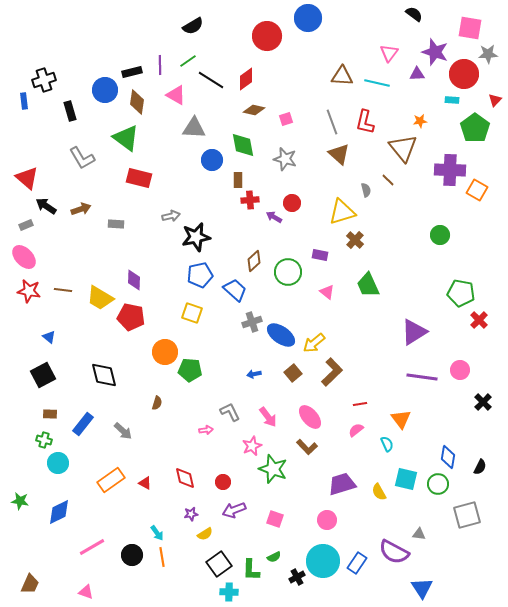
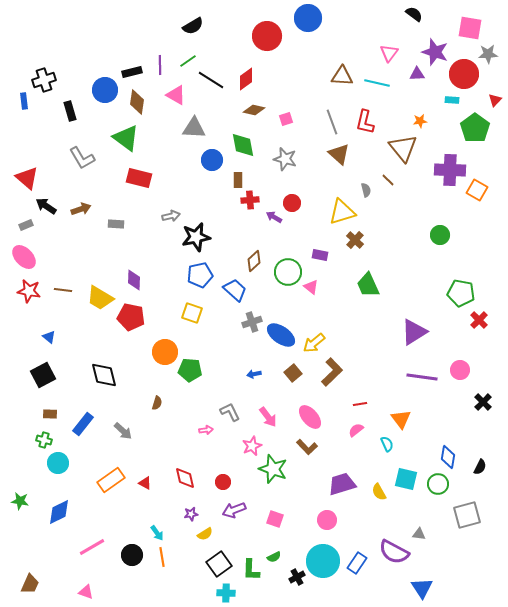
pink triangle at (327, 292): moved 16 px left, 5 px up
cyan cross at (229, 592): moved 3 px left, 1 px down
